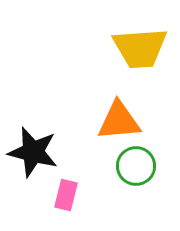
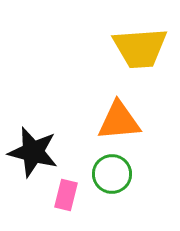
green circle: moved 24 px left, 8 px down
